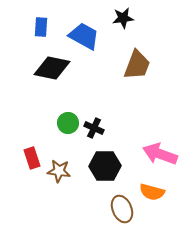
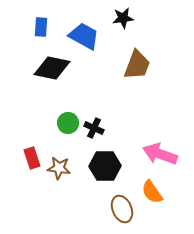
brown star: moved 3 px up
orange semicircle: rotated 40 degrees clockwise
